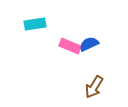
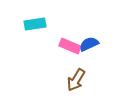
brown arrow: moved 18 px left, 7 px up
